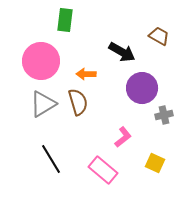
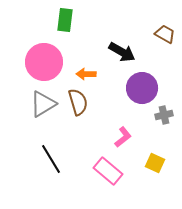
brown trapezoid: moved 6 px right, 2 px up
pink circle: moved 3 px right, 1 px down
pink rectangle: moved 5 px right, 1 px down
